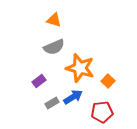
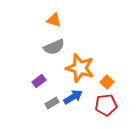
orange square: moved 1 px left, 1 px down
red pentagon: moved 4 px right, 7 px up
